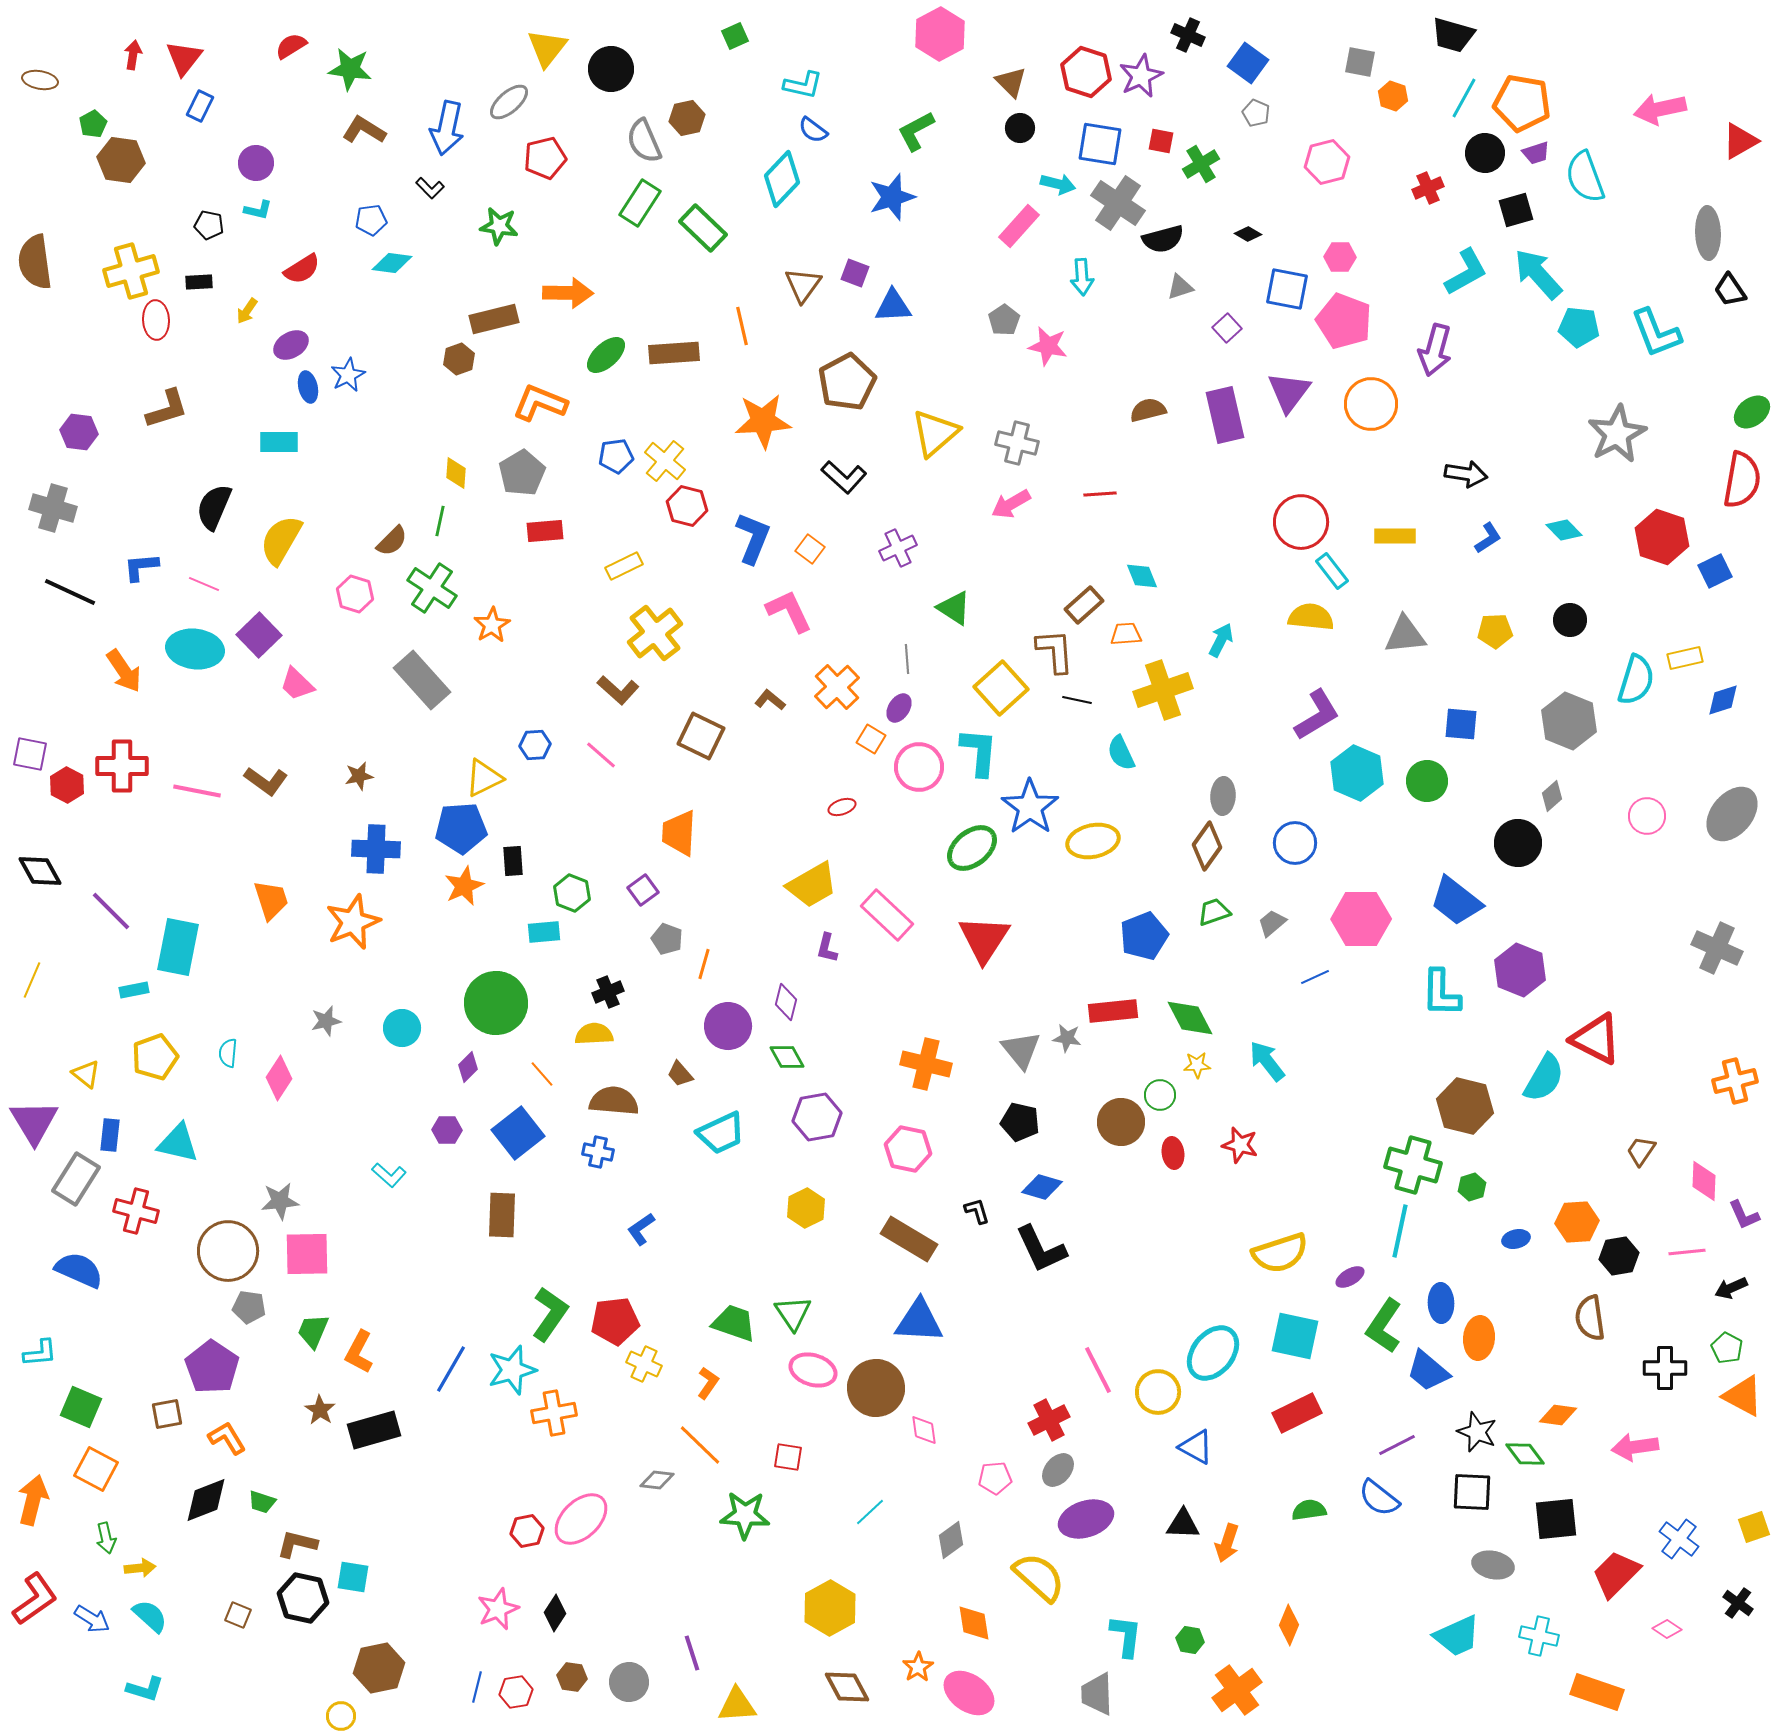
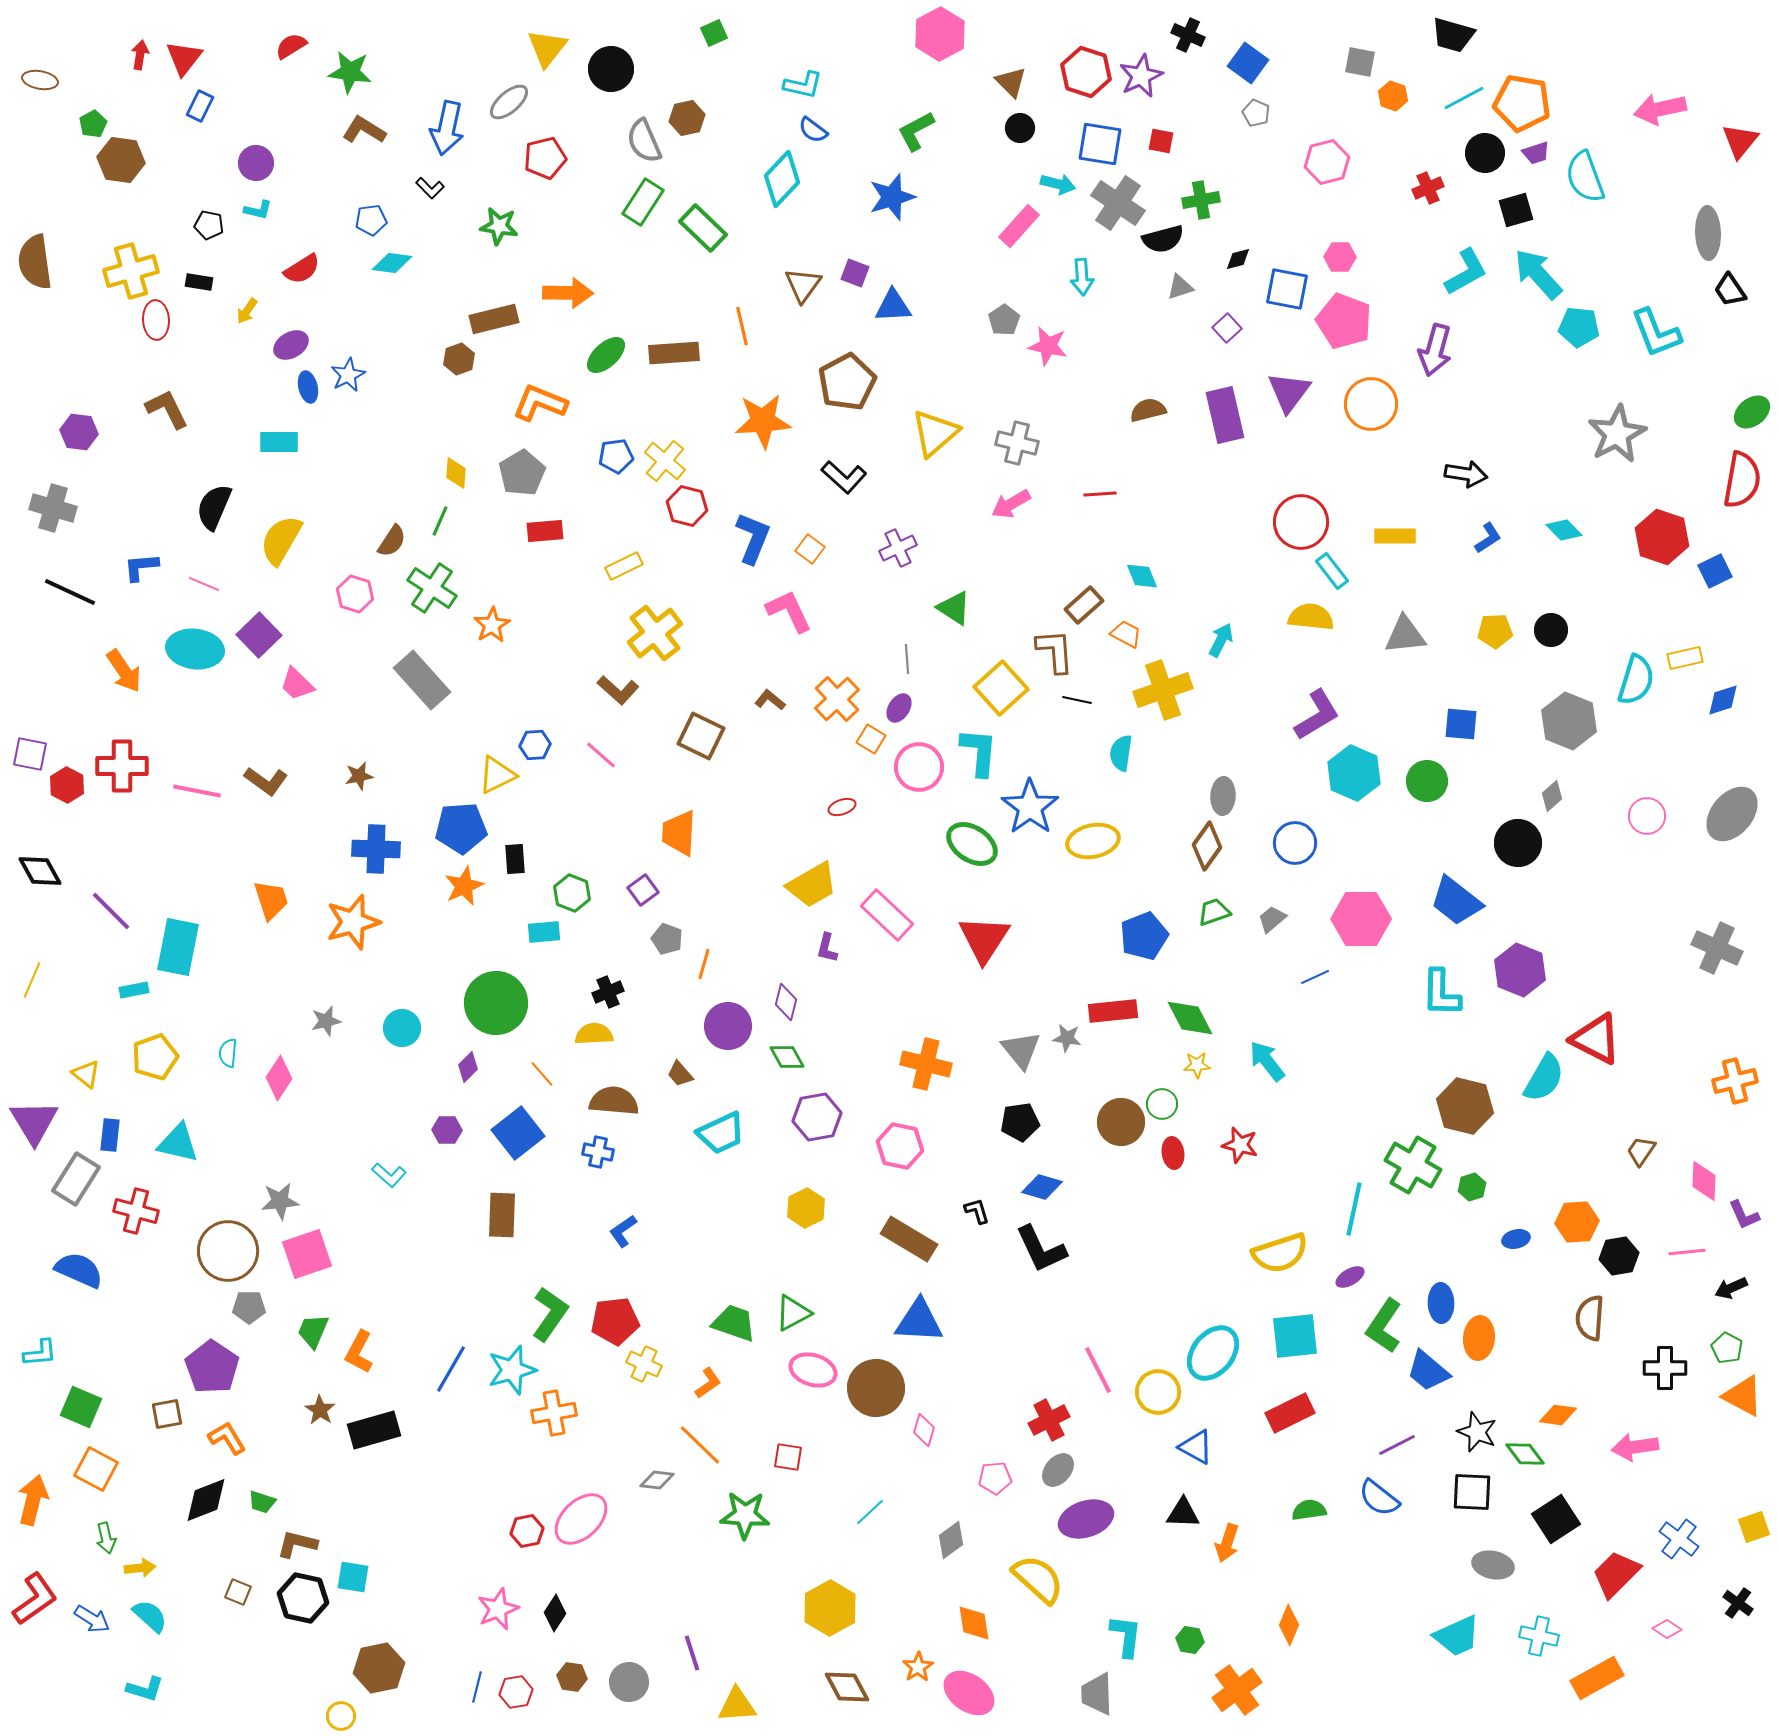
green square at (735, 36): moved 21 px left, 3 px up
red arrow at (133, 55): moved 7 px right
green star at (350, 69): moved 3 px down
cyan line at (1464, 98): rotated 33 degrees clockwise
red triangle at (1740, 141): rotated 21 degrees counterclockwise
green cross at (1201, 164): moved 36 px down; rotated 21 degrees clockwise
green rectangle at (640, 203): moved 3 px right, 1 px up
black diamond at (1248, 234): moved 10 px left, 25 px down; rotated 44 degrees counterclockwise
black rectangle at (199, 282): rotated 12 degrees clockwise
brown L-shape at (167, 409): rotated 99 degrees counterclockwise
green line at (440, 521): rotated 12 degrees clockwise
brown semicircle at (392, 541): rotated 12 degrees counterclockwise
black circle at (1570, 620): moved 19 px left, 10 px down
orange trapezoid at (1126, 634): rotated 32 degrees clockwise
orange cross at (837, 687): moved 12 px down
cyan semicircle at (1121, 753): rotated 33 degrees clockwise
cyan hexagon at (1357, 773): moved 3 px left
yellow triangle at (484, 778): moved 13 px right, 3 px up
green ellipse at (972, 848): moved 4 px up; rotated 72 degrees clockwise
black rectangle at (513, 861): moved 2 px right, 2 px up
orange star at (353, 922): rotated 6 degrees clockwise
gray trapezoid at (1272, 923): moved 4 px up
green circle at (1160, 1095): moved 2 px right, 9 px down
black pentagon at (1020, 1122): rotated 21 degrees counterclockwise
pink hexagon at (908, 1149): moved 8 px left, 3 px up
green cross at (1413, 1165): rotated 14 degrees clockwise
blue L-shape at (641, 1229): moved 18 px left, 2 px down
cyan line at (1400, 1231): moved 46 px left, 22 px up
pink square at (307, 1254): rotated 18 degrees counterclockwise
gray pentagon at (249, 1307): rotated 8 degrees counterclockwise
green triangle at (793, 1313): rotated 36 degrees clockwise
brown semicircle at (1590, 1318): rotated 12 degrees clockwise
cyan square at (1295, 1336): rotated 18 degrees counterclockwise
orange L-shape at (708, 1383): rotated 20 degrees clockwise
red rectangle at (1297, 1413): moved 7 px left
pink diamond at (924, 1430): rotated 24 degrees clockwise
black square at (1556, 1519): rotated 27 degrees counterclockwise
black triangle at (1183, 1524): moved 11 px up
yellow semicircle at (1039, 1577): moved 1 px left, 2 px down
brown square at (238, 1615): moved 23 px up
orange rectangle at (1597, 1692): moved 14 px up; rotated 48 degrees counterclockwise
